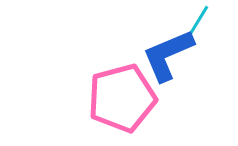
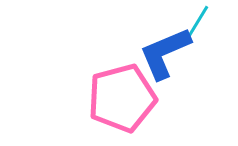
blue L-shape: moved 3 px left, 2 px up
